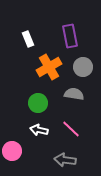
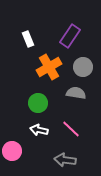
purple rectangle: rotated 45 degrees clockwise
gray semicircle: moved 2 px right, 1 px up
